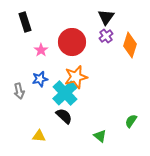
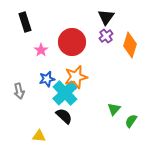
blue star: moved 7 px right
green triangle: moved 14 px right, 27 px up; rotated 32 degrees clockwise
